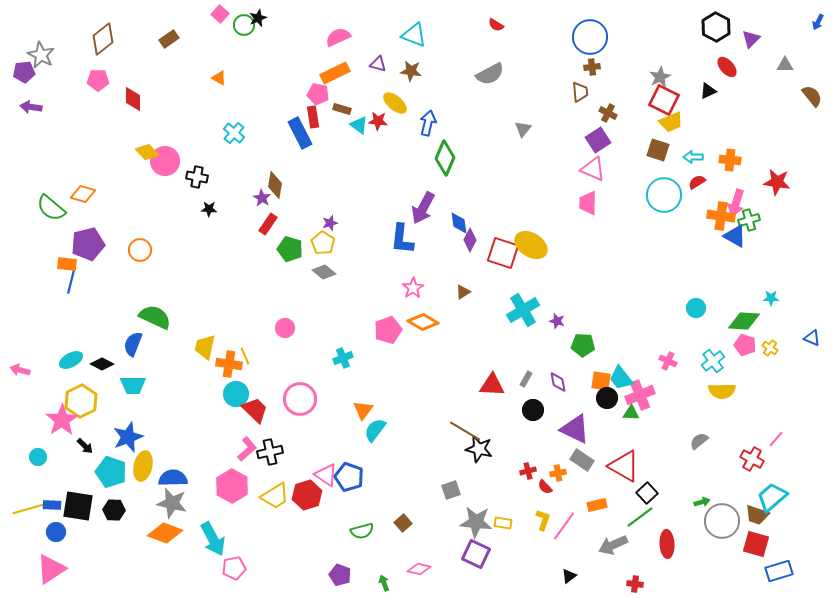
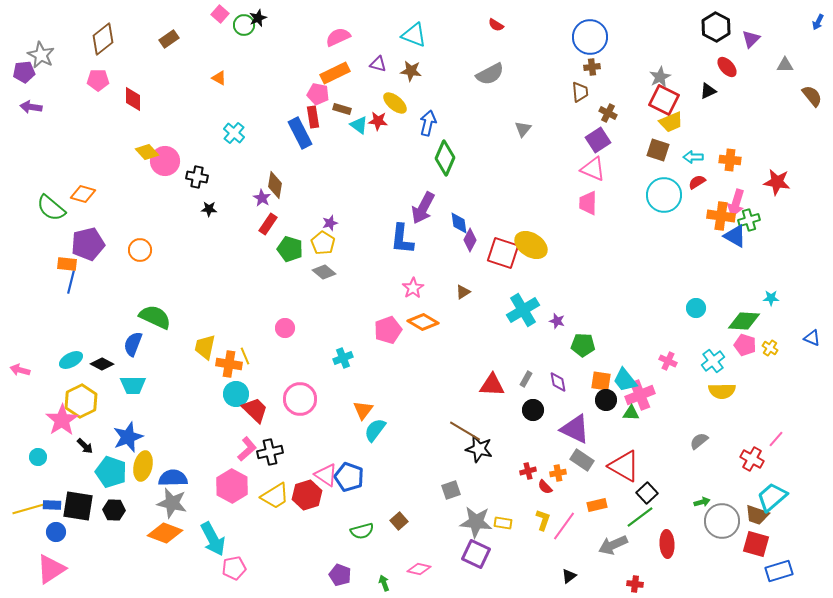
cyan trapezoid at (621, 378): moved 4 px right, 2 px down
black circle at (607, 398): moved 1 px left, 2 px down
brown square at (403, 523): moved 4 px left, 2 px up
